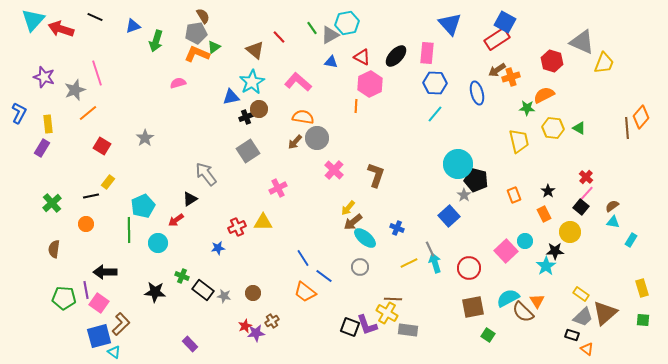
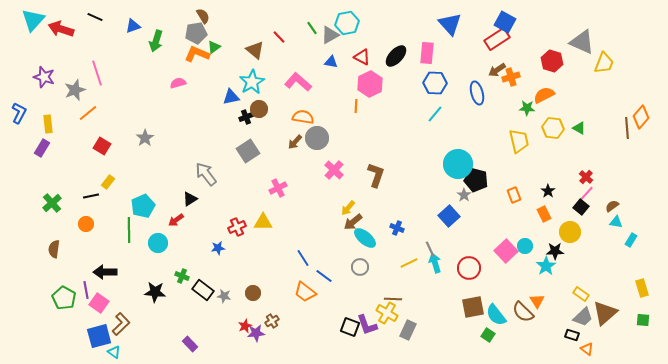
cyan triangle at (613, 222): moved 3 px right
cyan circle at (525, 241): moved 5 px down
green pentagon at (64, 298): rotated 25 degrees clockwise
cyan semicircle at (508, 298): moved 12 px left, 17 px down; rotated 100 degrees counterclockwise
gray rectangle at (408, 330): rotated 72 degrees counterclockwise
